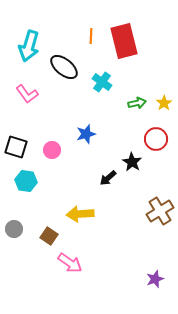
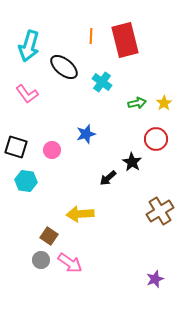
red rectangle: moved 1 px right, 1 px up
gray circle: moved 27 px right, 31 px down
